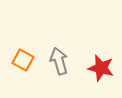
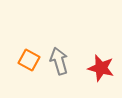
orange square: moved 6 px right
